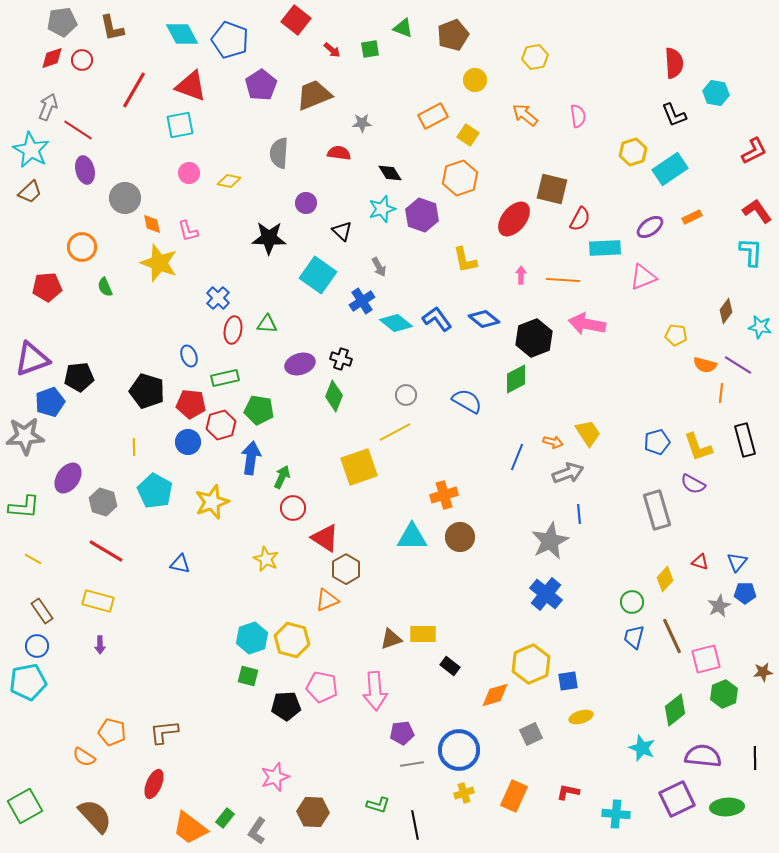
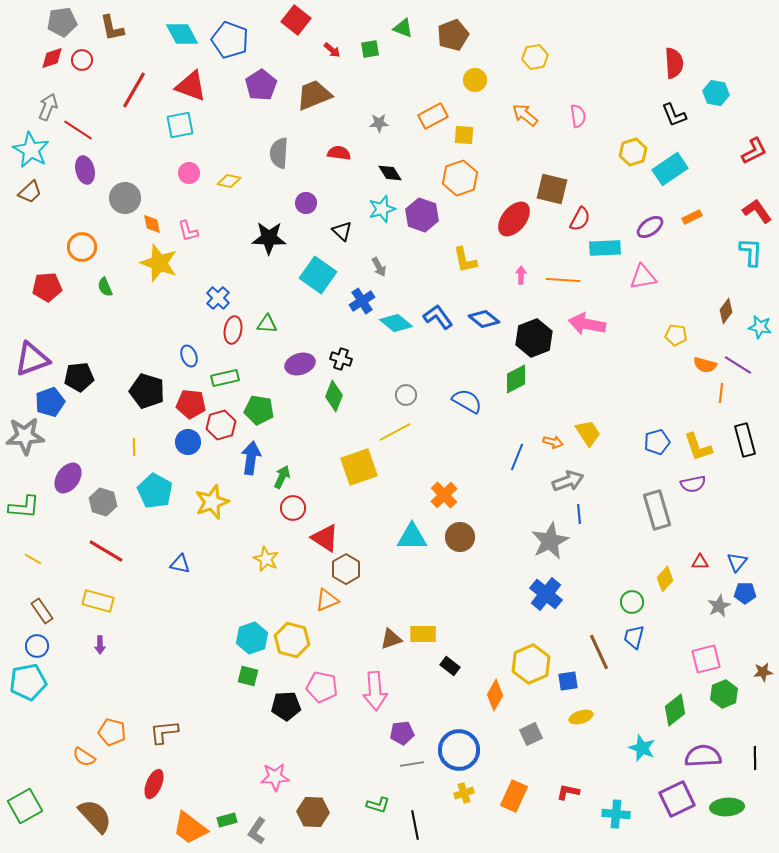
gray star at (362, 123): moved 17 px right
yellow square at (468, 135): moved 4 px left; rotated 30 degrees counterclockwise
pink triangle at (643, 277): rotated 12 degrees clockwise
blue L-shape at (437, 319): moved 1 px right, 2 px up
gray arrow at (568, 473): moved 8 px down
purple semicircle at (693, 484): rotated 40 degrees counterclockwise
orange cross at (444, 495): rotated 28 degrees counterclockwise
red triangle at (700, 562): rotated 18 degrees counterclockwise
brown line at (672, 636): moved 73 px left, 16 px down
orange diamond at (495, 695): rotated 44 degrees counterclockwise
purple semicircle at (703, 756): rotated 9 degrees counterclockwise
pink star at (275, 777): rotated 16 degrees clockwise
green rectangle at (225, 818): moved 2 px right, 2 px down; rotated 36 degrees clockwise
